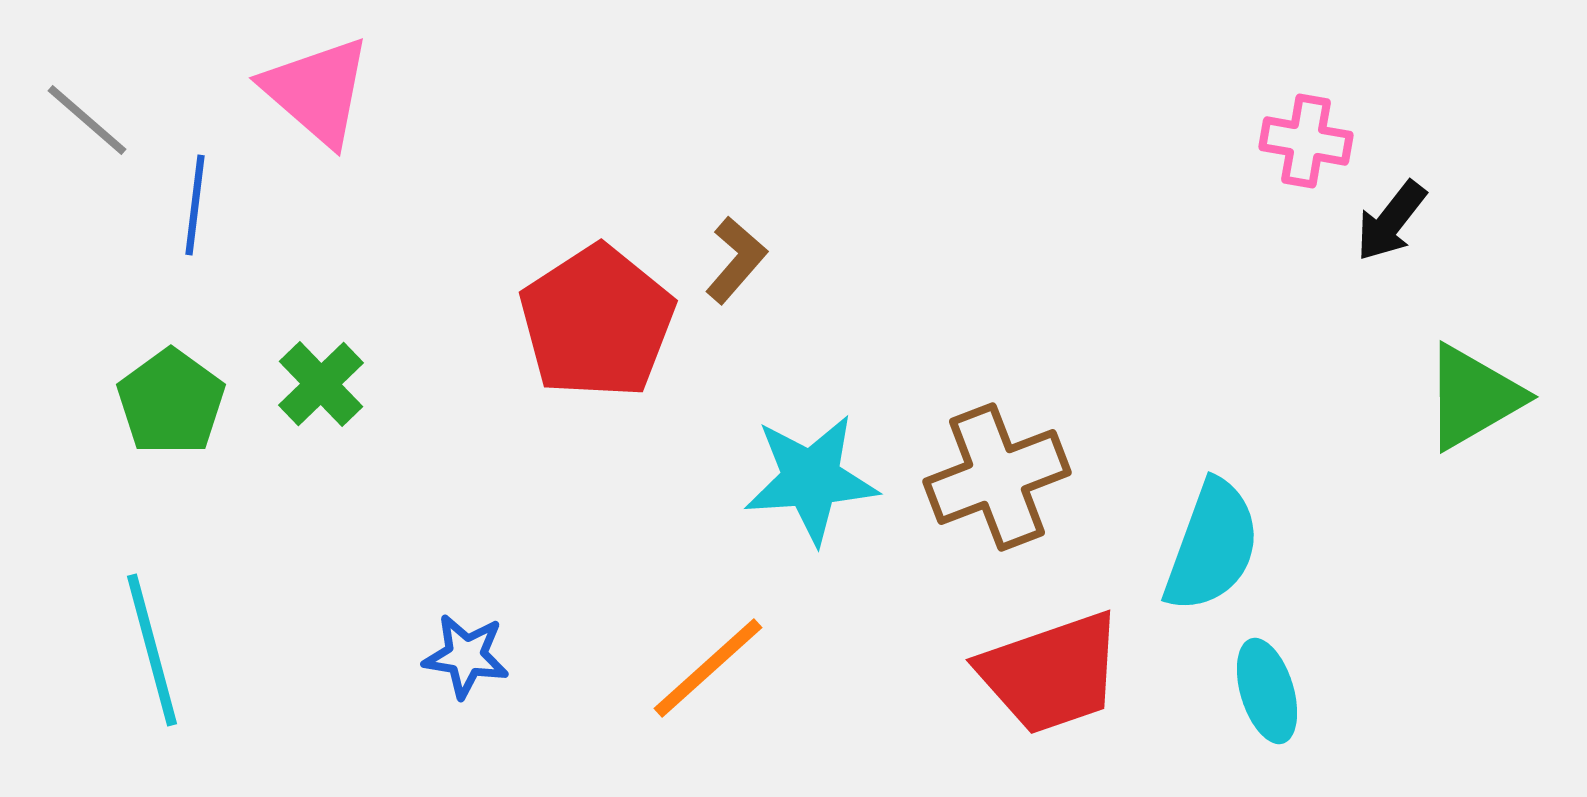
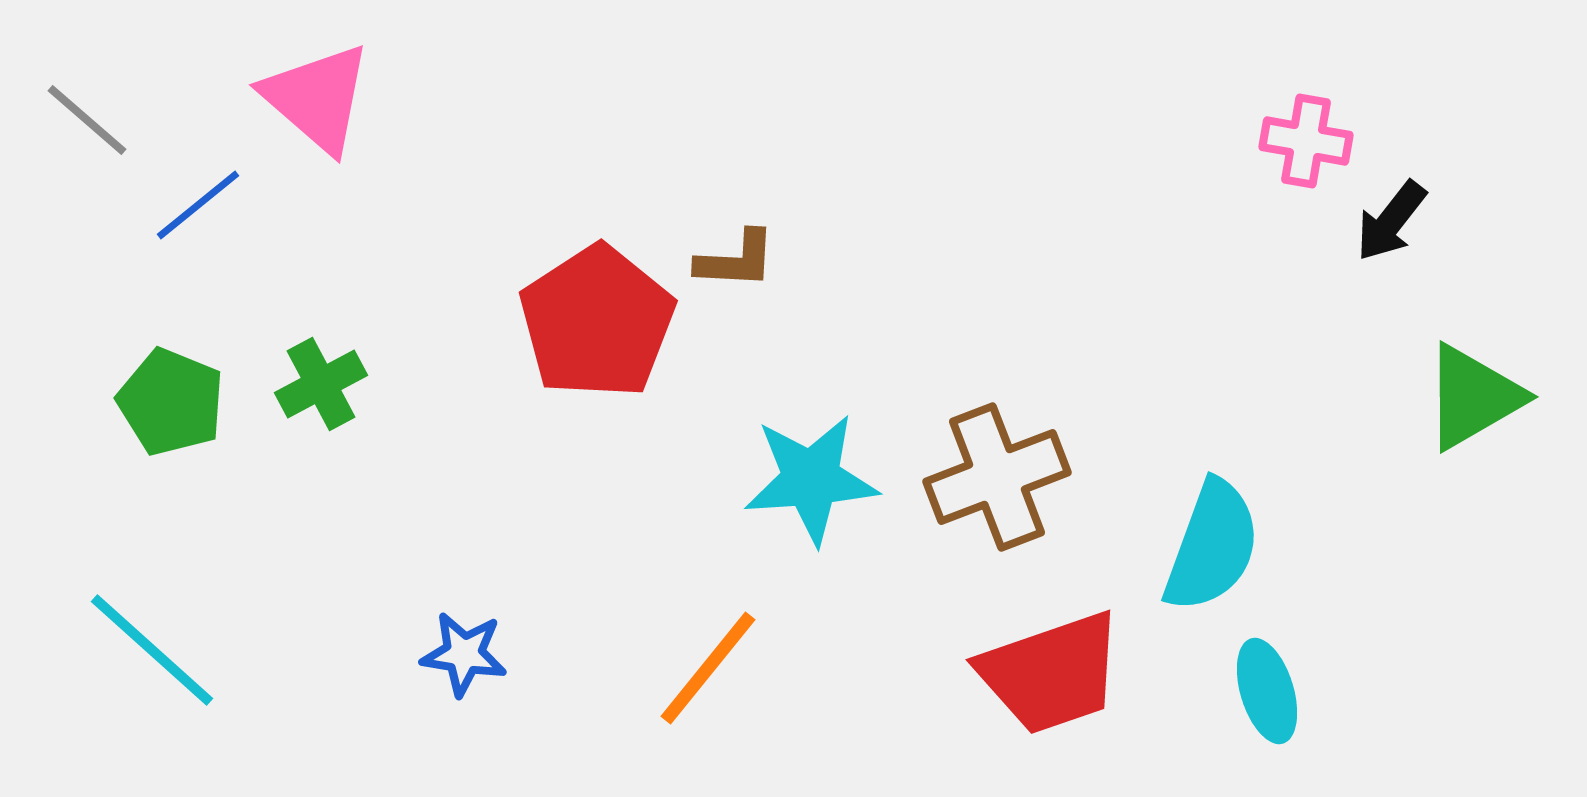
pink triangle: moved 7 px down
blue line: moved 3 px right; rotated 44 degrees clockwise
brown L-shape: rotated 52 degrees clockwise
green cross: rotated 16 degrees clockwise
green pentagon: rotated 14 degrees counterclockwise
cyan line: rotated 33 degrees counterclockwise
blue star: moved 2 px left, 2 px up
orange line: rotated 9 degrees counterclockwise
